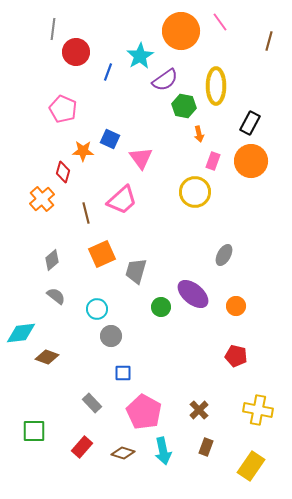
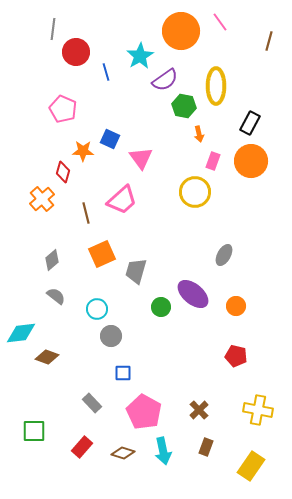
blue line at (108, 72): moved 2 px left; rotated 36 degrees counterclockwise
